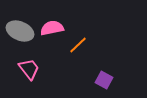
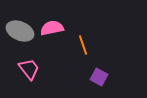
orange line: moved 5 px right; rotated 66 degrees counterclockwise
purple square: moved 5 px left, 3 px up
